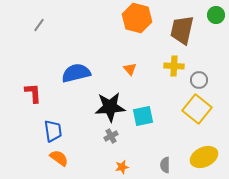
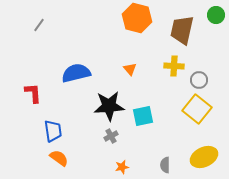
black star: moved 1 px left, 1 px up
